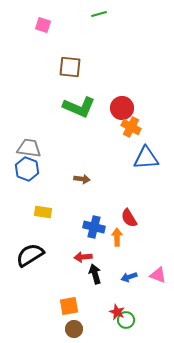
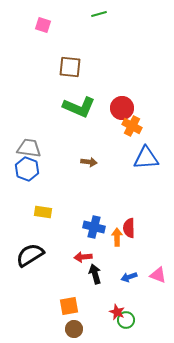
orange cross: moved 1 px right, 1 px up
brown arrow: moved 7 px right, 17 px up
red semicircle: moved 10 px down; rotated 30 degrees clockwise
